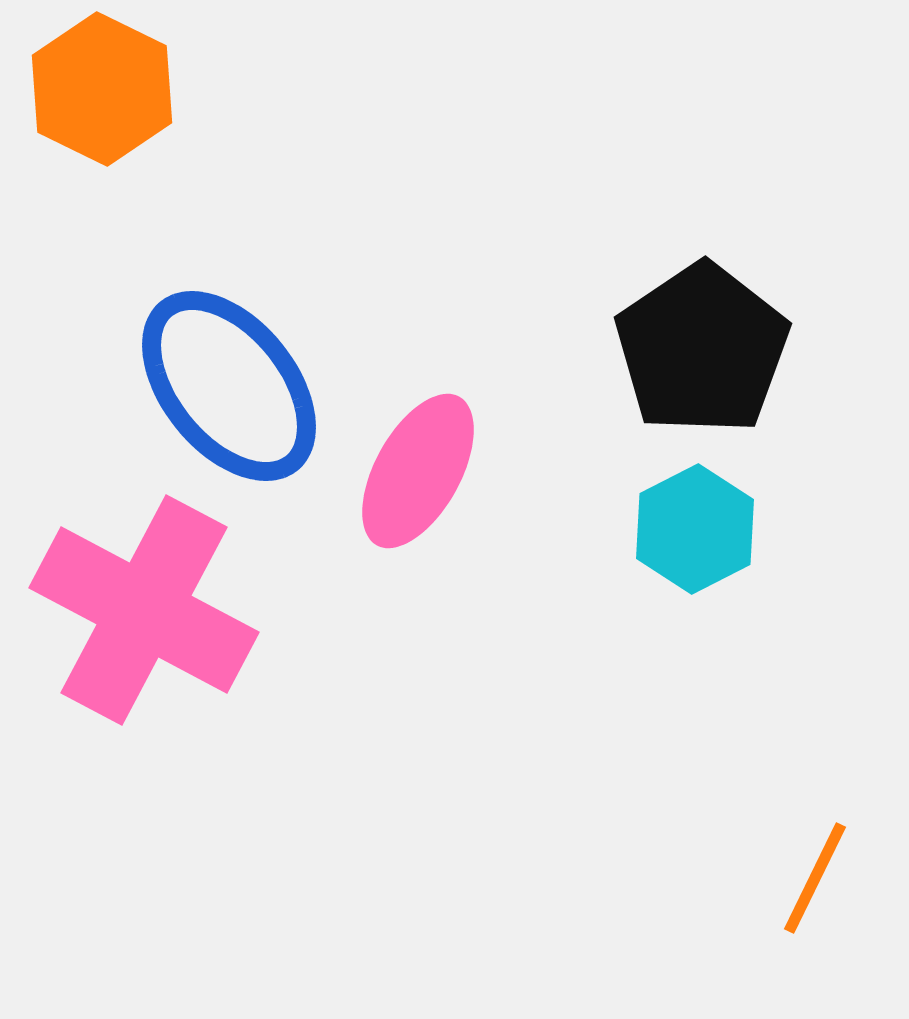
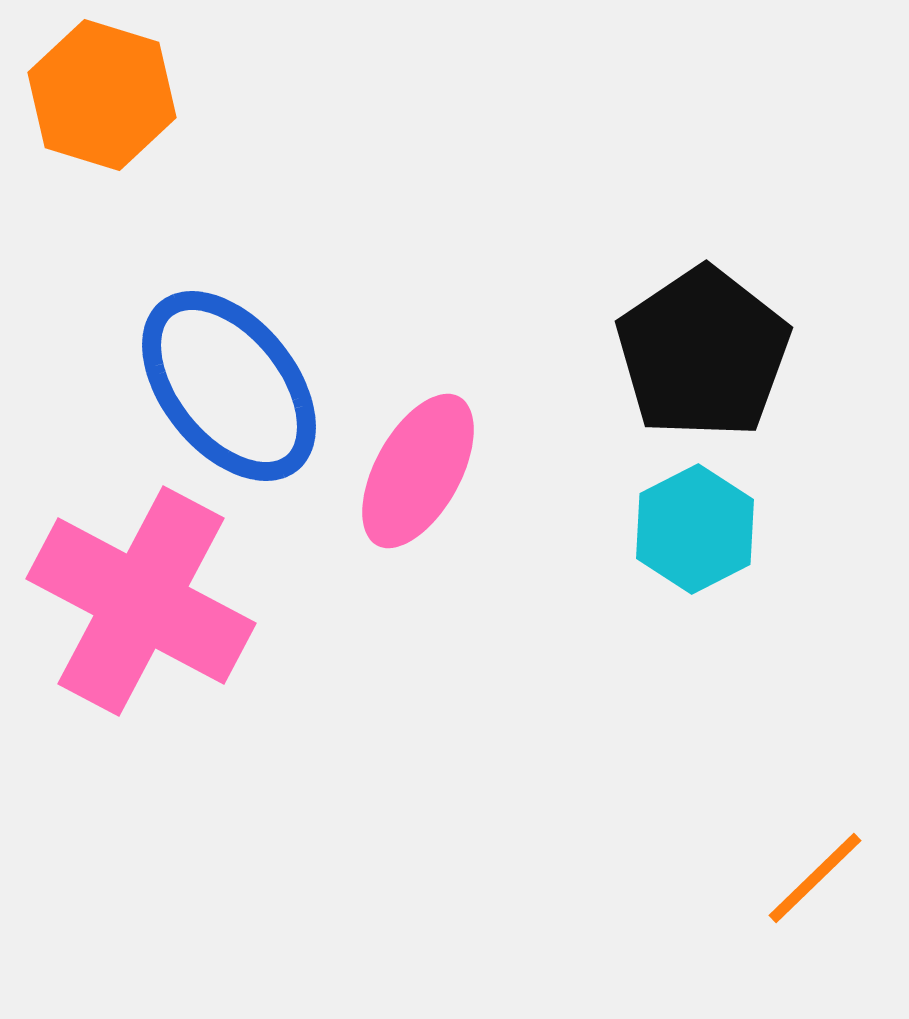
orange hexagon: moved 6 px down; rotated 9 degrees counterclockwise
black pentagon: moved 1 px right, 4 px down
pink cross: moved 3 px left, 9 px up
orange line: rotated 20 degrees clockwise
